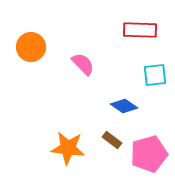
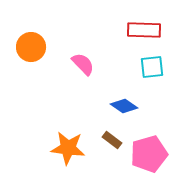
red rectangle: moved 4 px right
cyan square: moved 3 px left, 8 px up
